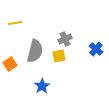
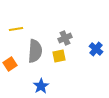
yellow line: moved 1 px right, 6 px down
gray cross: moved 1 px up
gray semicircle: rotated 10 degrees counterclockwise
blue star: moved 1 px left
